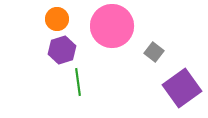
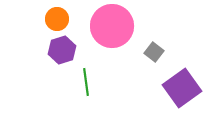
green line: moved 8 px right
